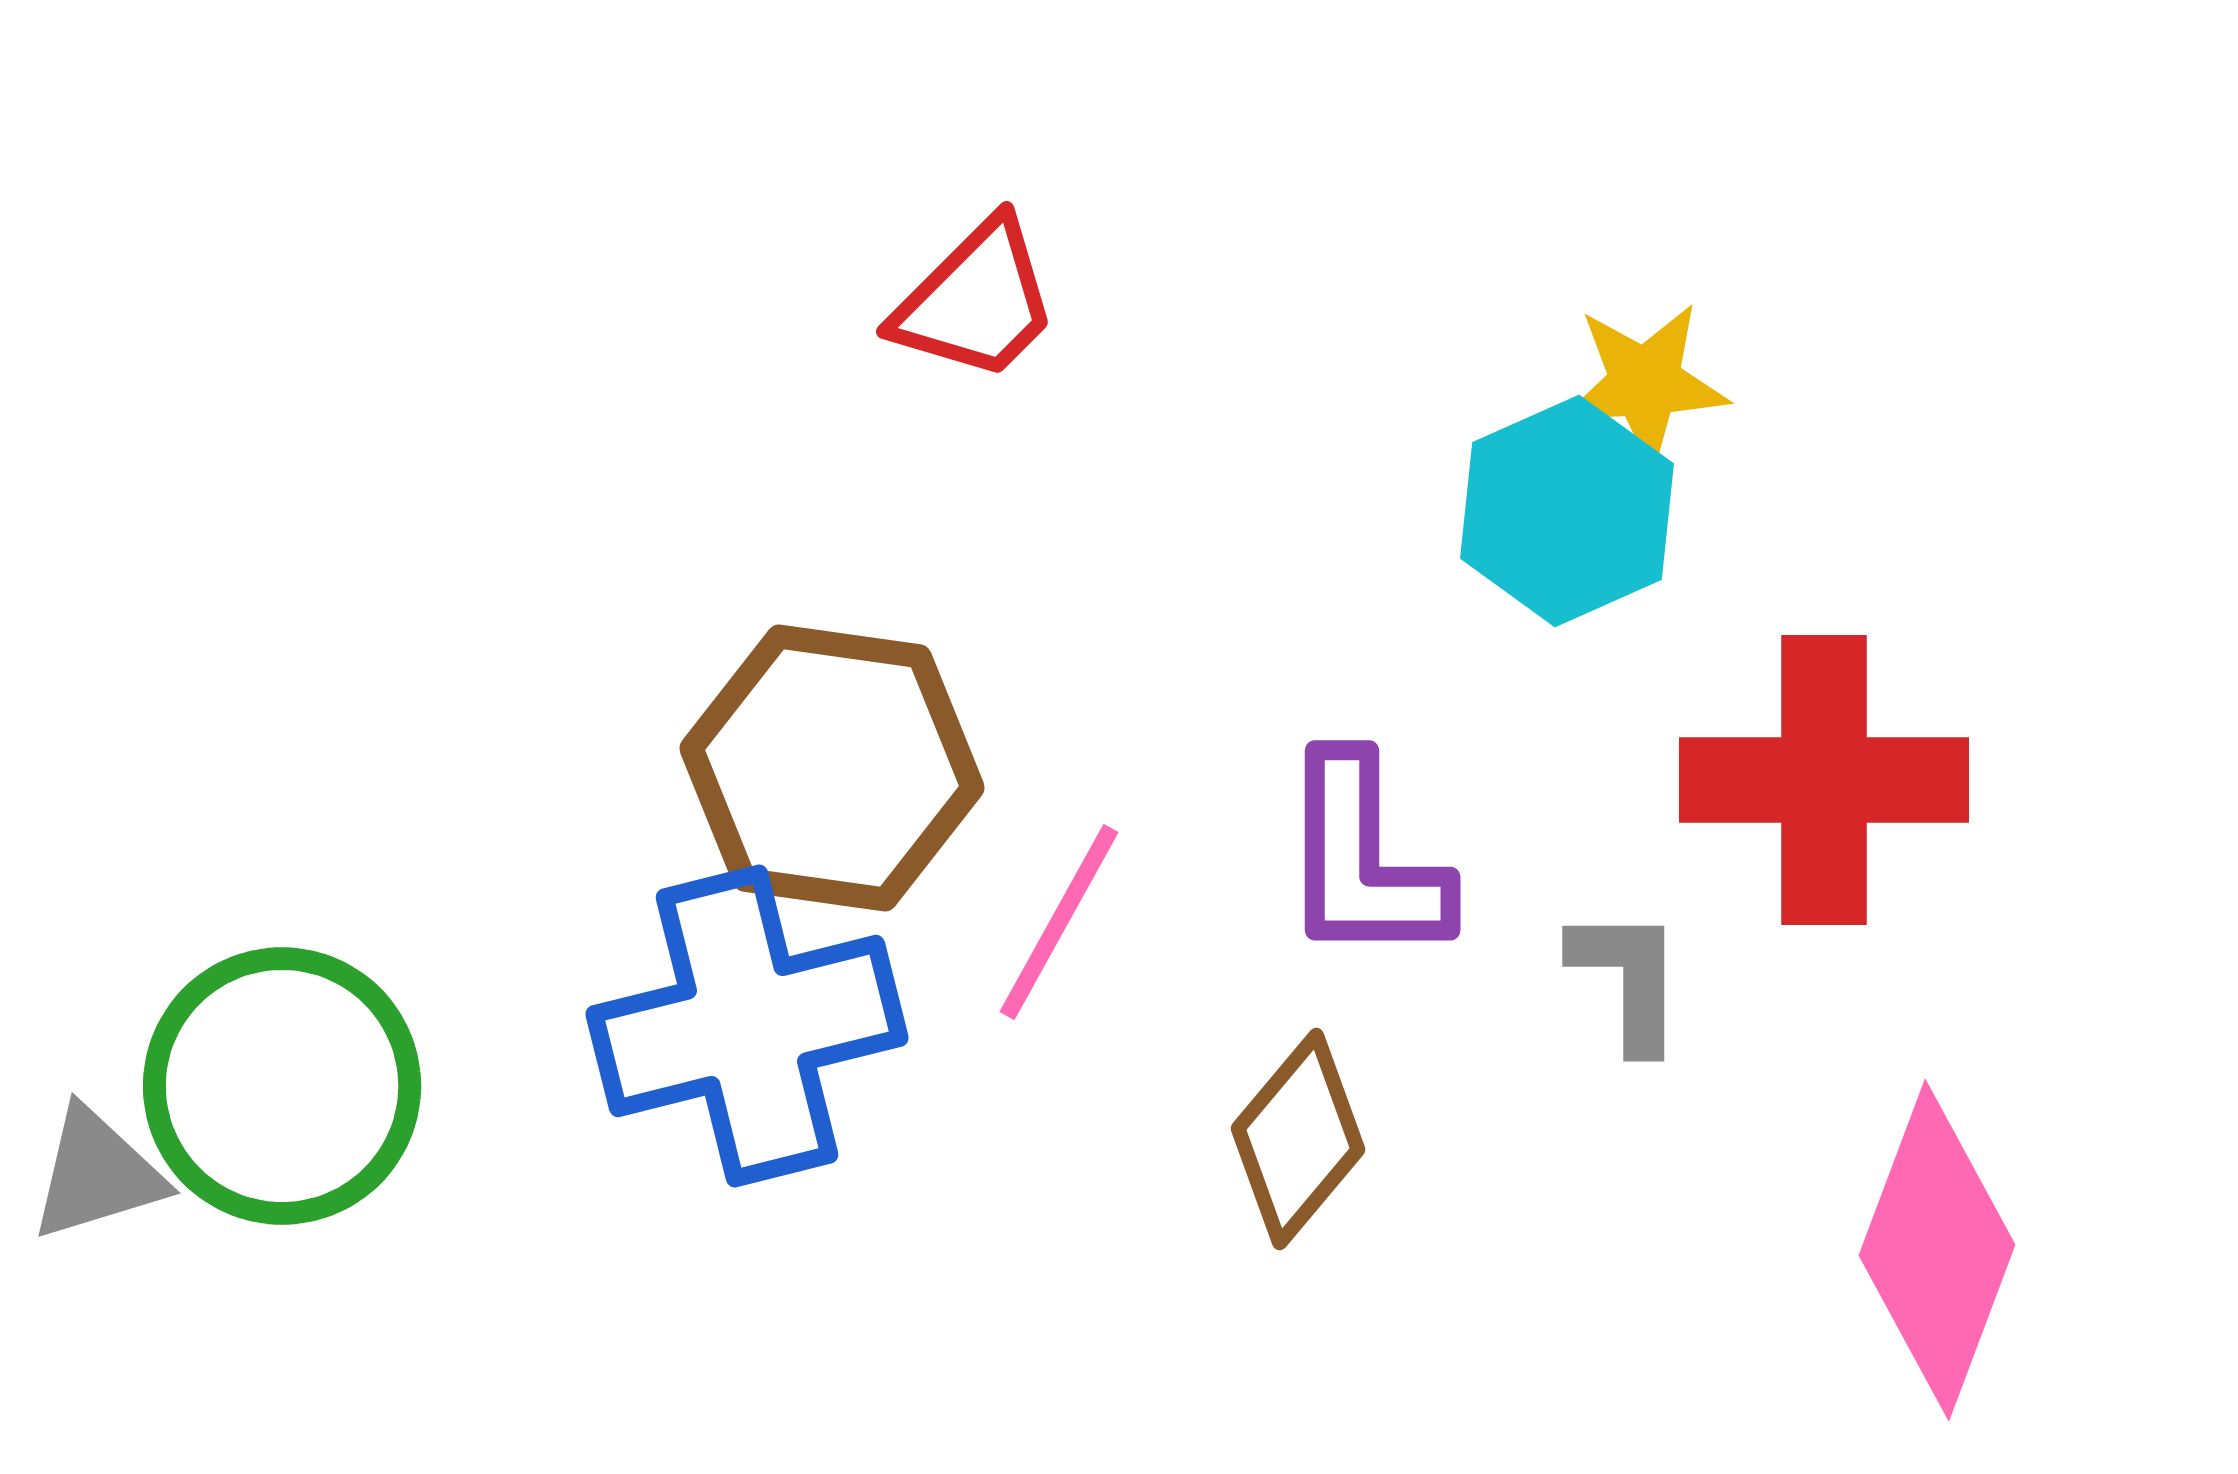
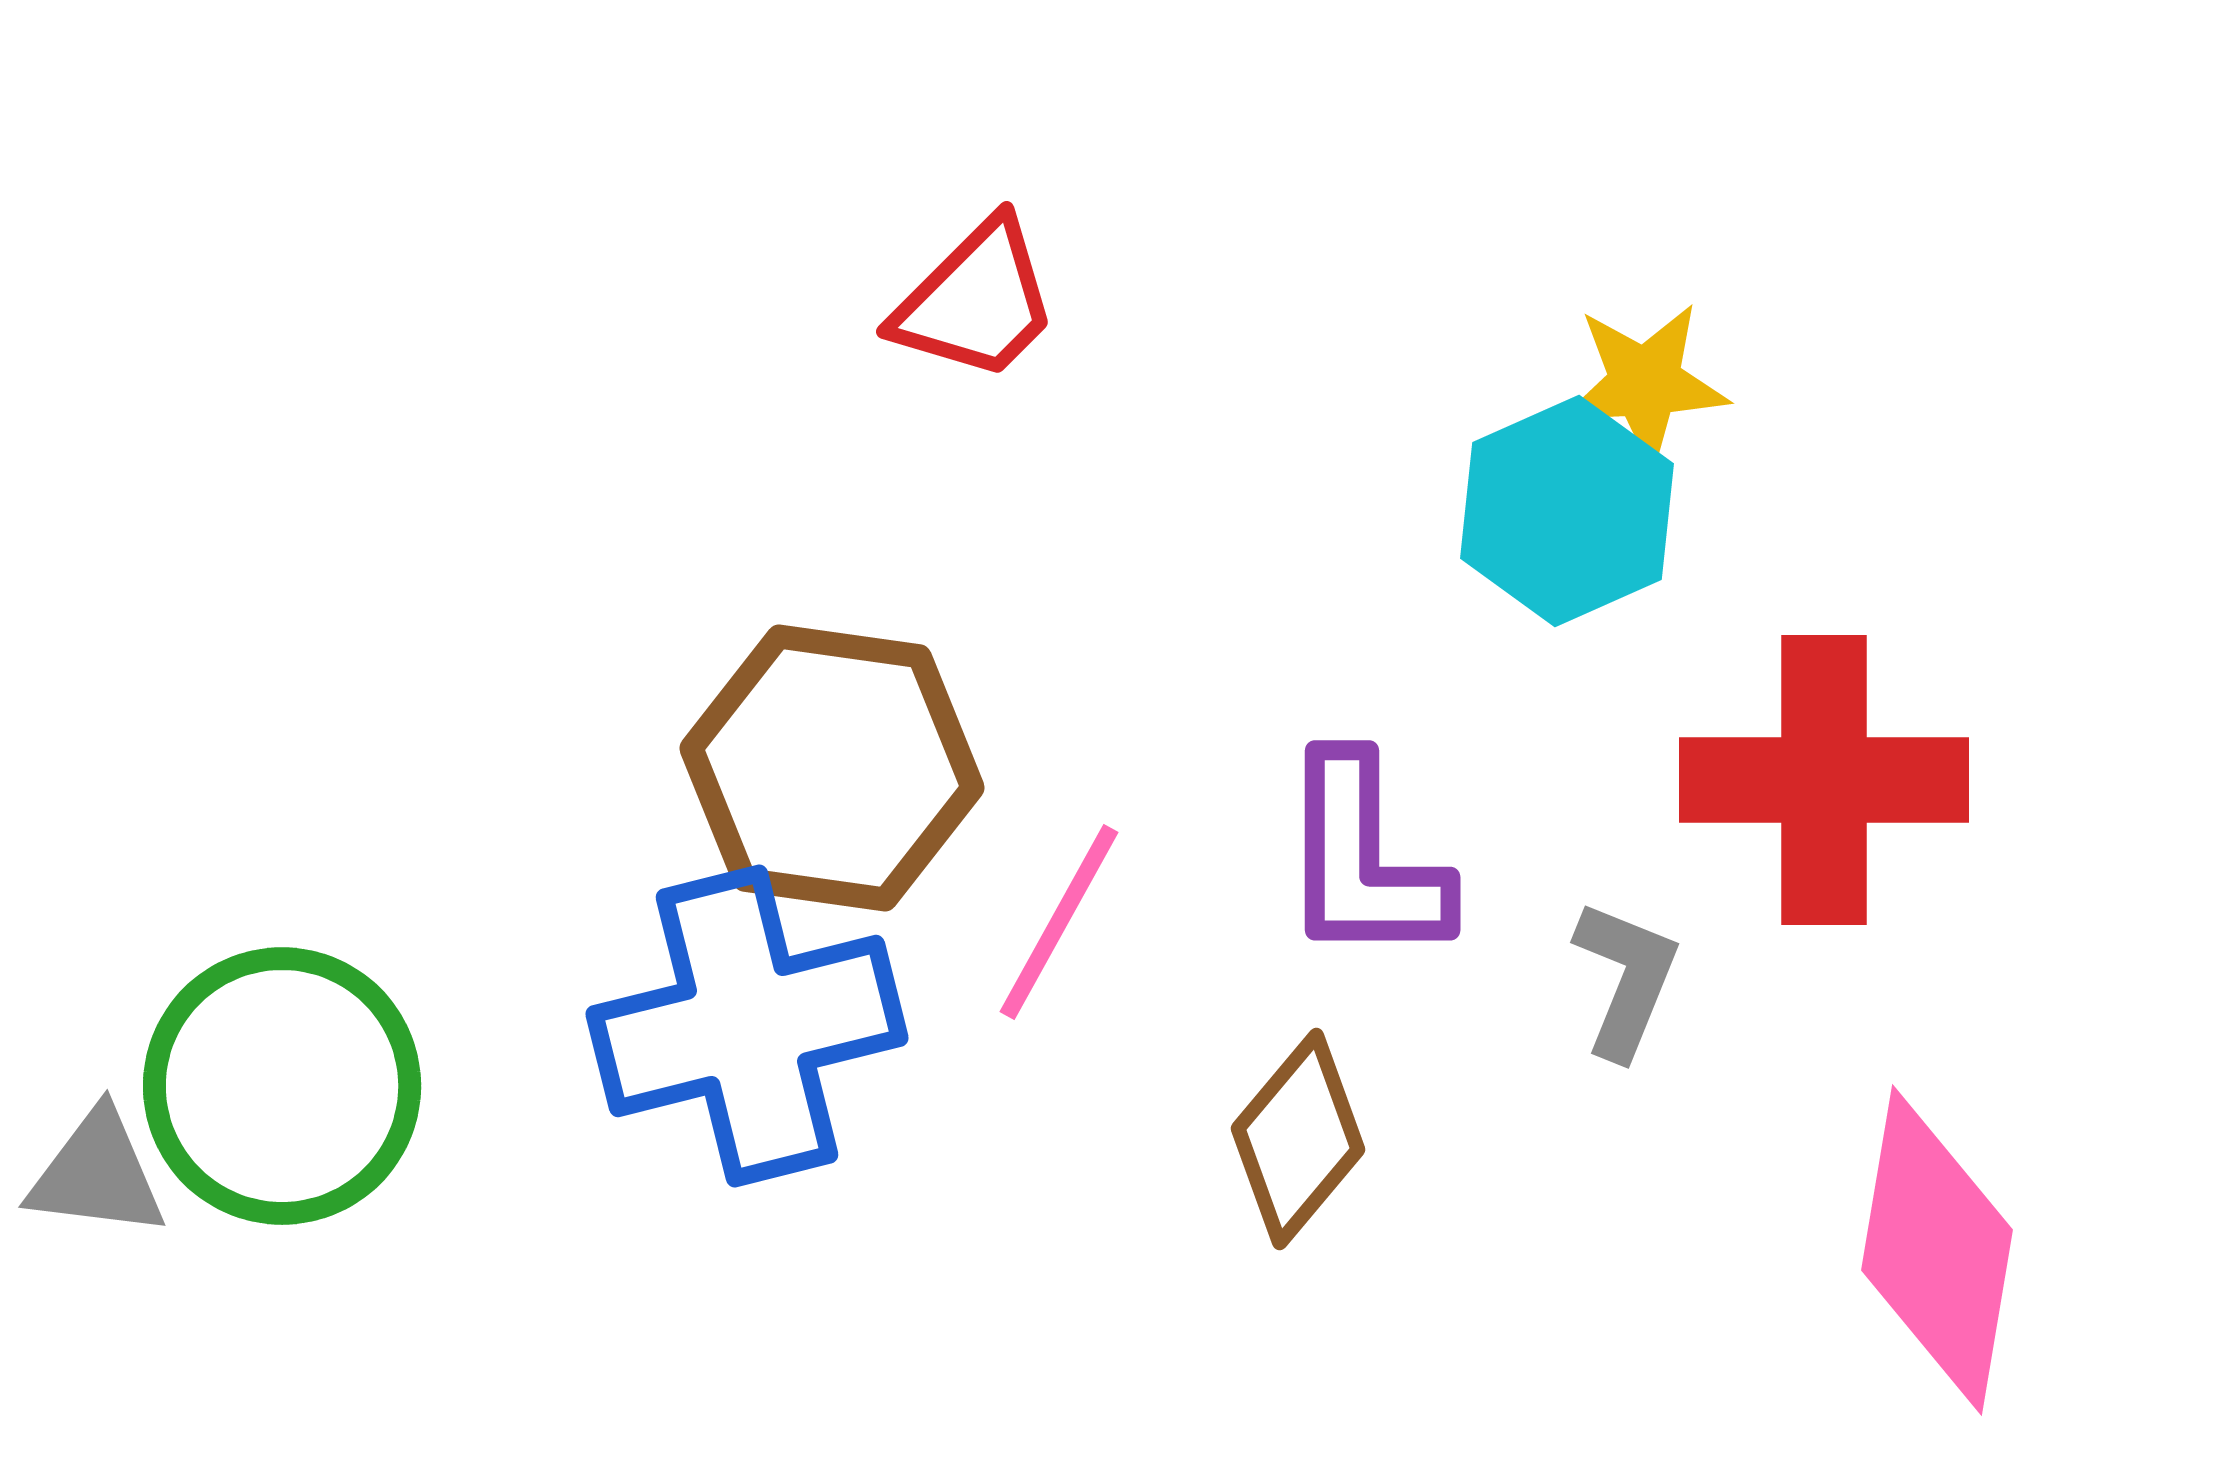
gray L-shape: moved 2 px left; rotated 22 degrees clockwise
gray triangle: rotated 24 degrees clockwise
pink diamond: rotated 11 degrees counterclockwise
